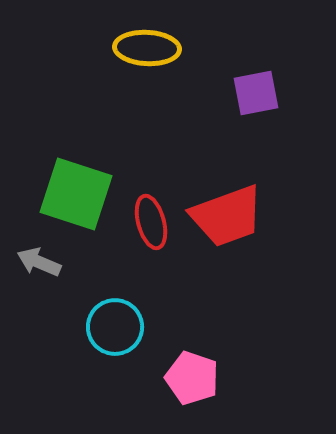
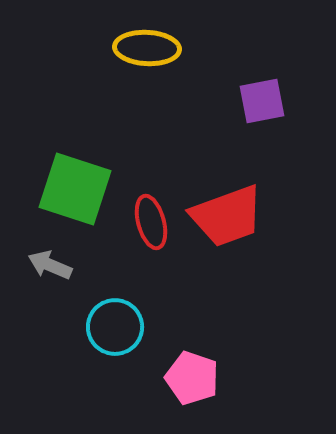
purple square: moved 6 px right, 8 px down
green square: moved 1 px left, 5 px up
gray arrow: moved 11 px right, 3 px down
